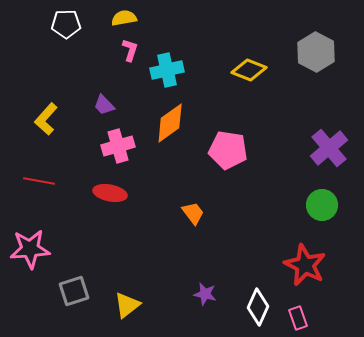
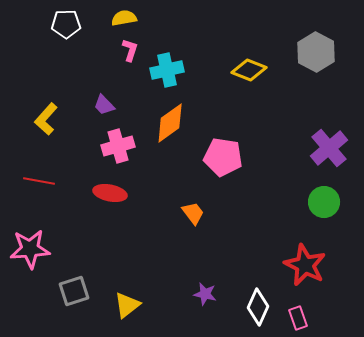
pink pentagon: moved 5 px left, 7 px down
green circle: moved 2 px right, 3 px up
